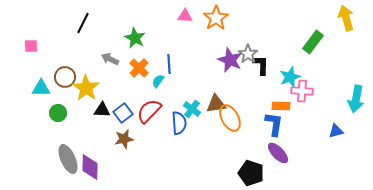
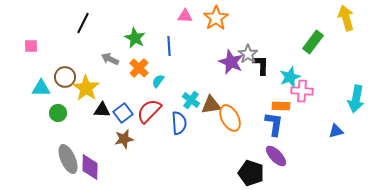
purple star: moved 1 px right, 2 px down
blue line: moved 18 px up
brown triangle: moved 5 px left, 1 px down
cyan cross: moved 1 px left, 9 px up
purple ellipse: moved 2 px left, 3 px down
